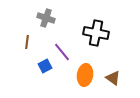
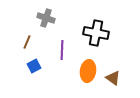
brown line: rotated 16 degrees clockwise
purple line: moved 2 px up; rotated 42 degrees clockwise
blue square: moved 11 px left
orange ellipse: moved 3 px right, 4 px up
